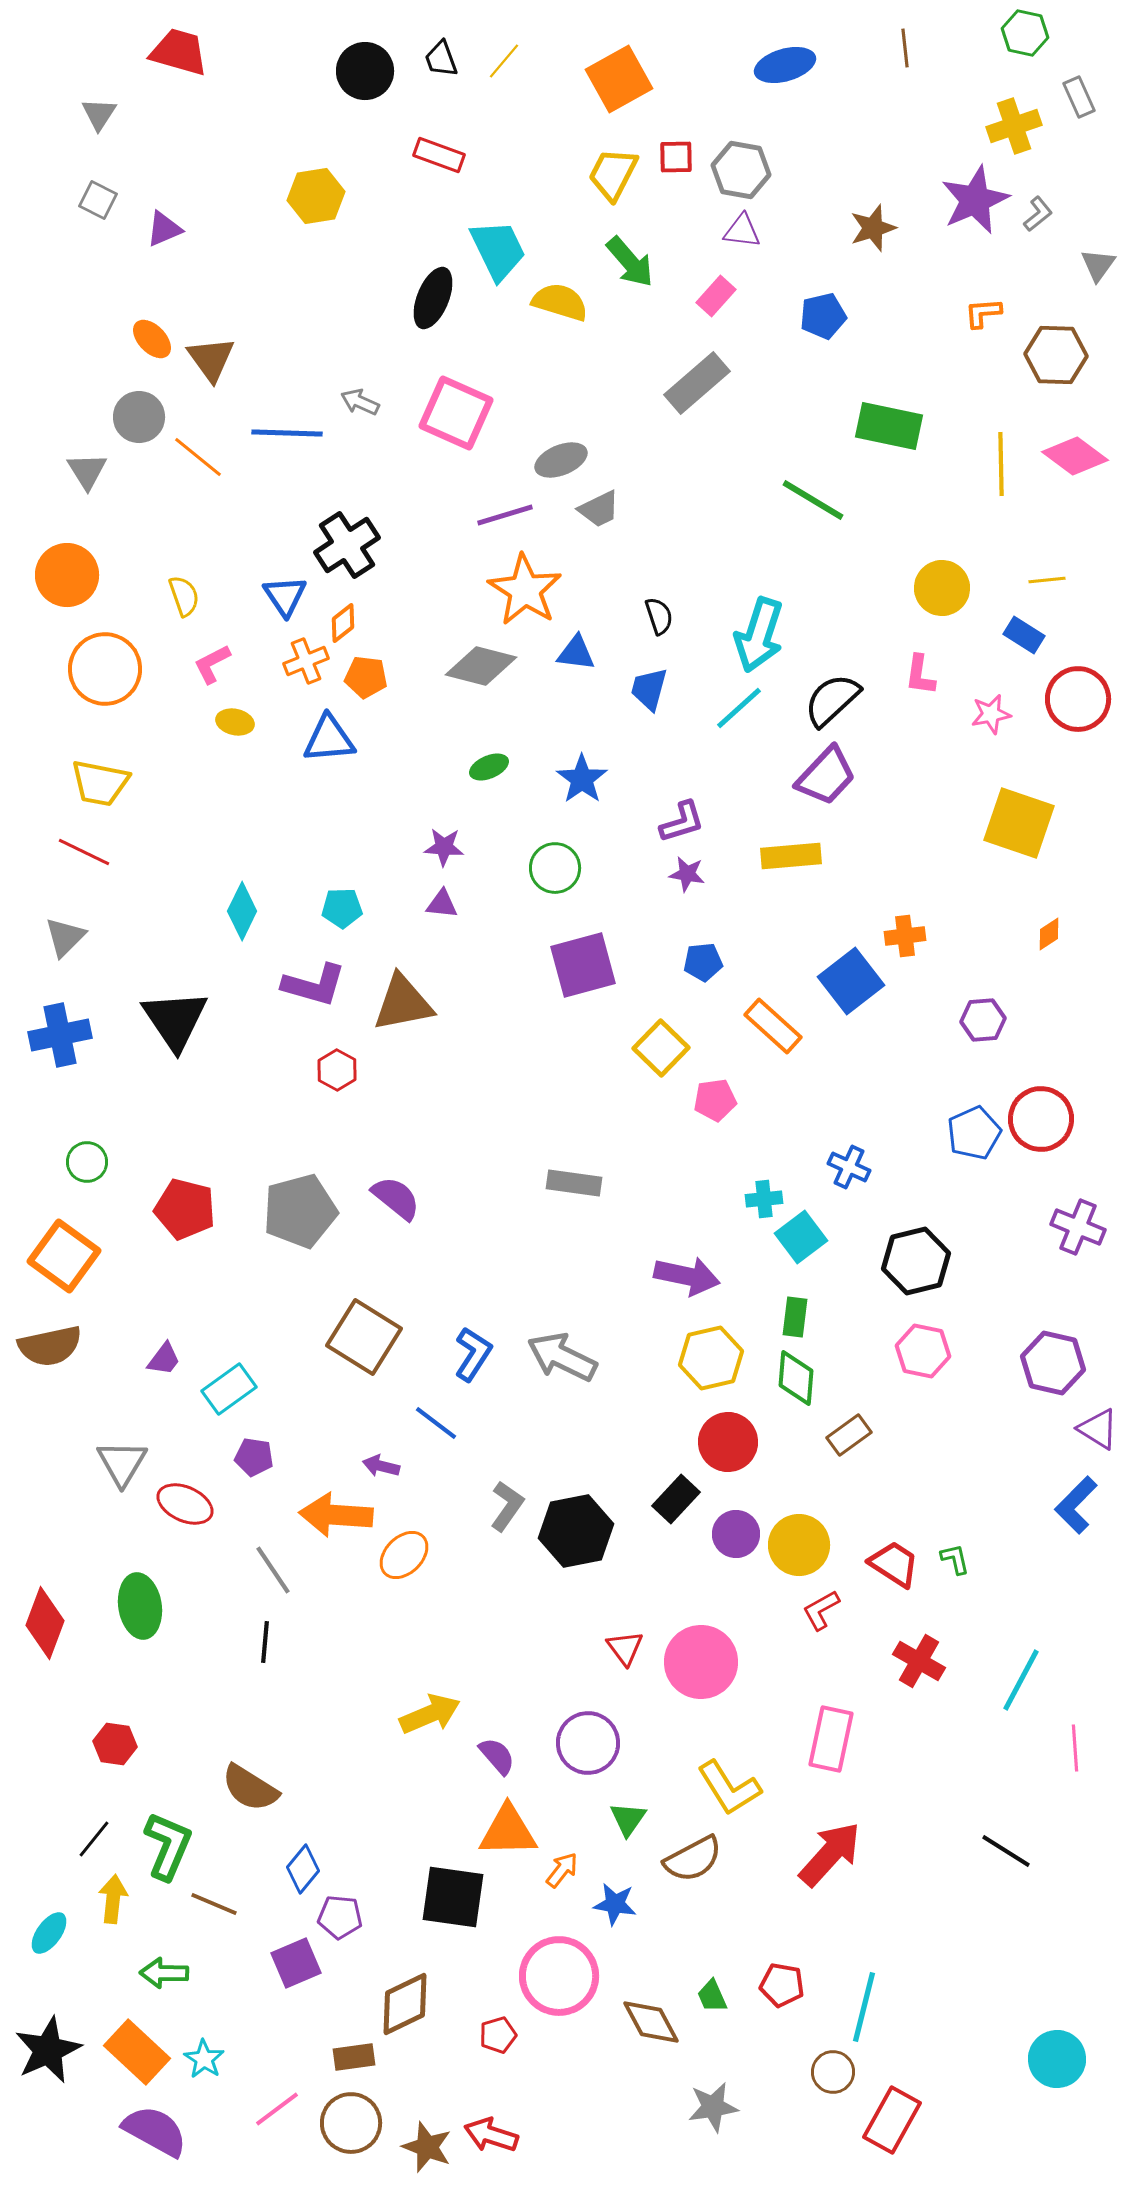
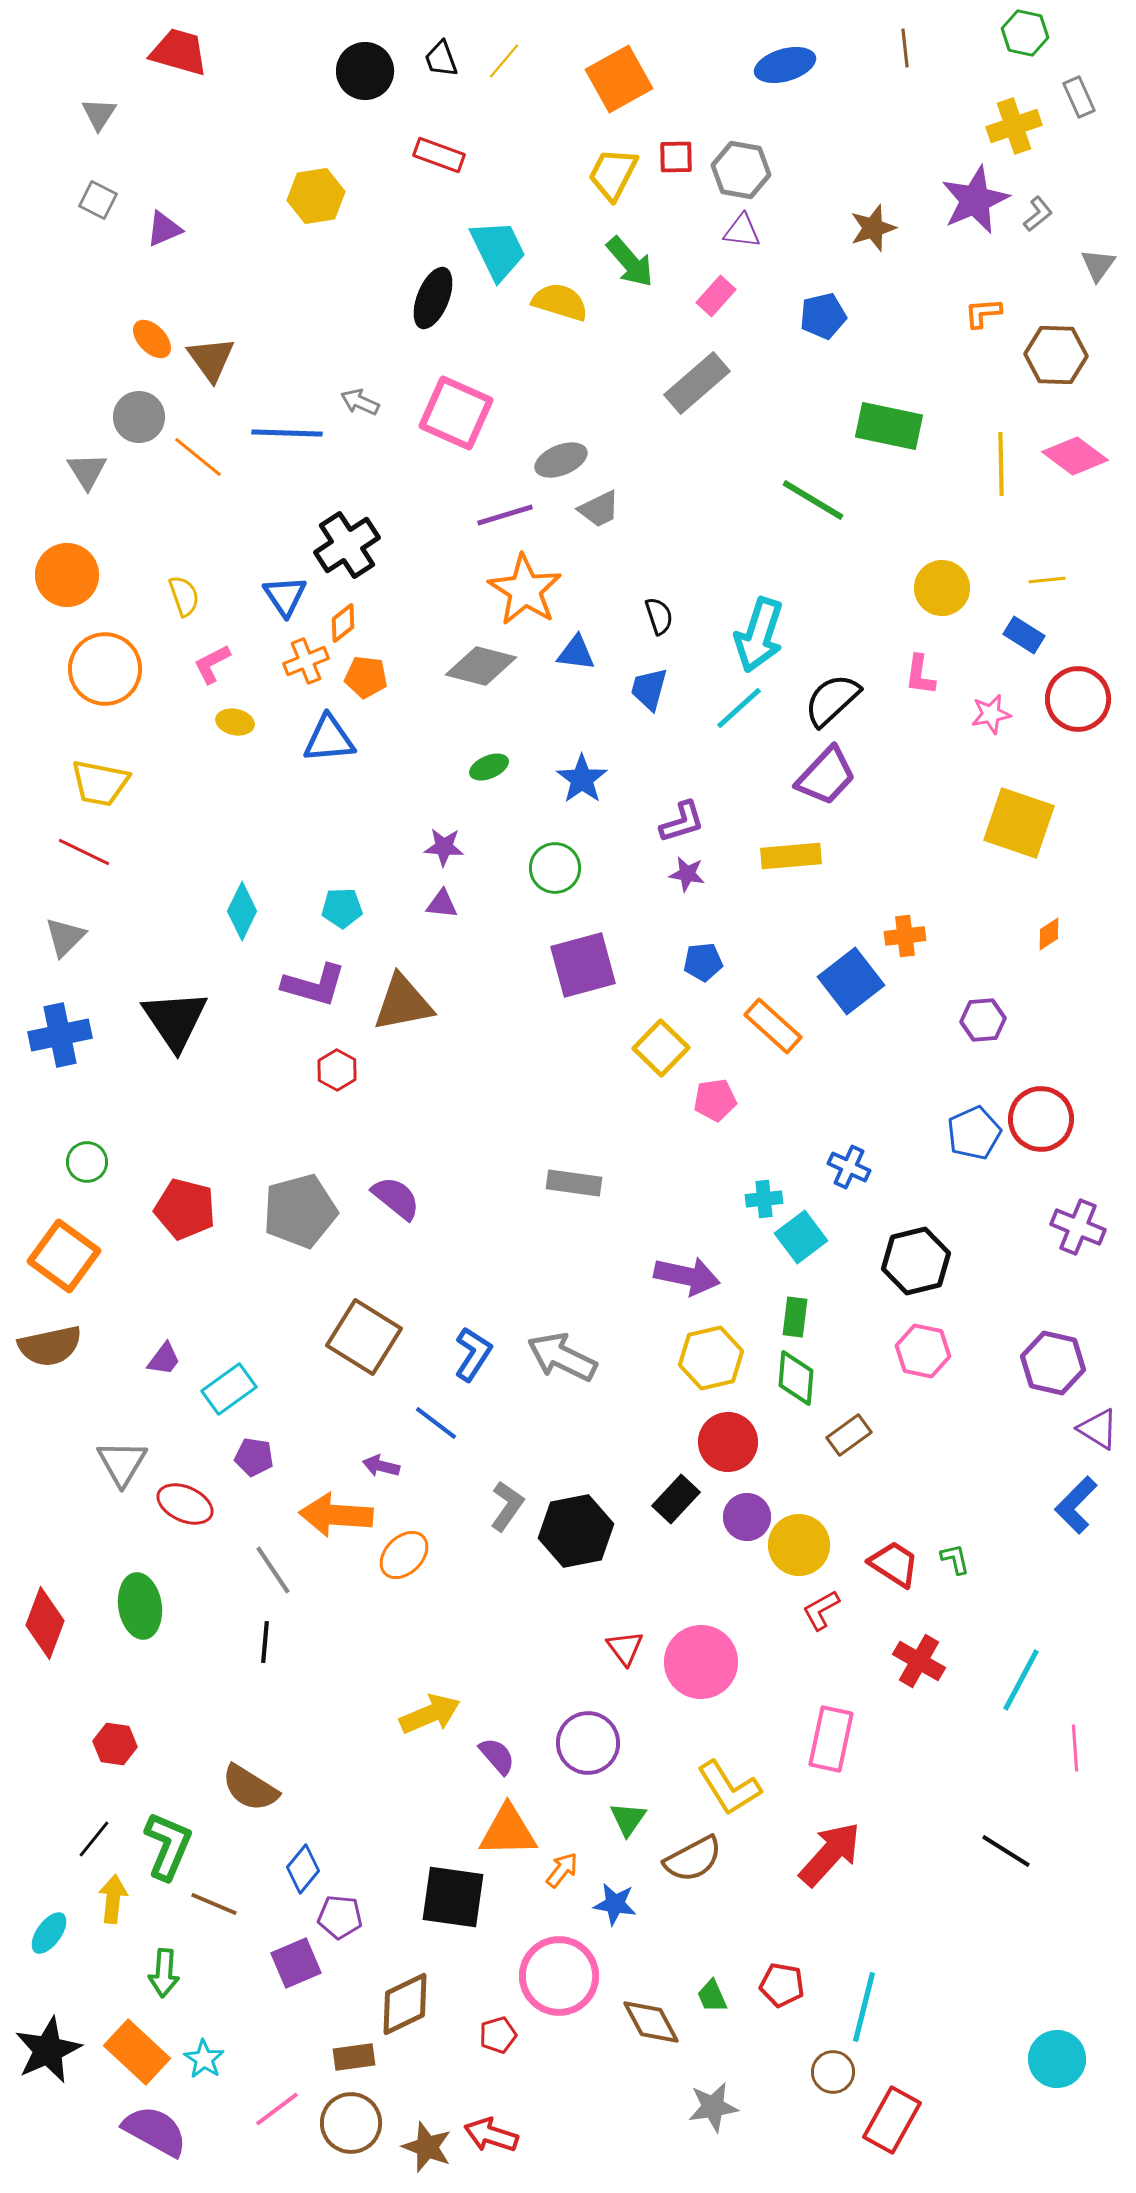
purple circle at (736, 1534): moved 11 px right, 17 px up
green arrow at (164, 1973): rotated 87 degrees counterclockwise
